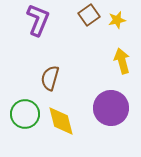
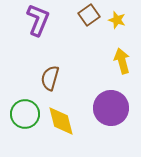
yellow star: rotated 30 degrees clockwise
